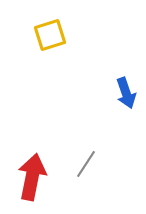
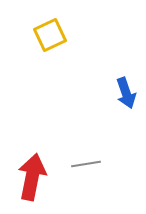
yellow square: rotated 8 degrees counterclockwise
gray line: rotated 48 degrees clockwise
